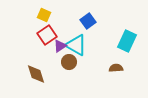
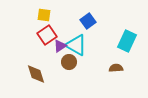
yellow square: rotated 16 degrees counterclockwise
